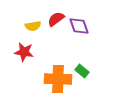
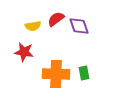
green rectangle: moved 2 px right, 2 px down; rotated 40 degrees clockwise
orange cross: moved 2 px left, 5 px up
